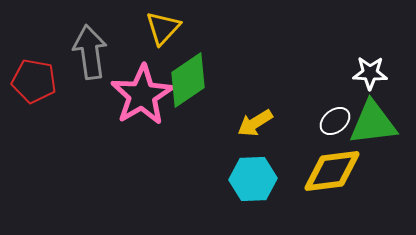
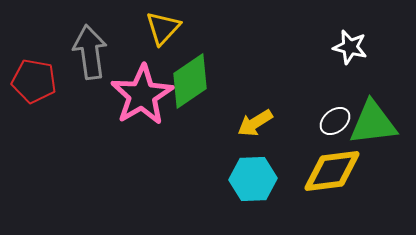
white star: moved 20 px left, 26 px up; rotated 12 degrees clockwise
green diamond: moved 2 px right, 1 px down
